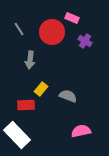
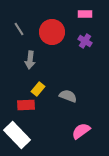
pink rectangle: moved 13 px right, 4 px up; rotated 24 degrees counterclockwise
yellow rectangle: moved 3 px left
pink semicircle: rotated 24 degrees counterclockwise
